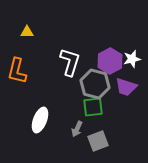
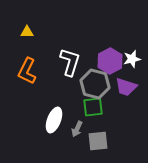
orange L-shape: moved 10 px right; rotated 12 degrees clockwise
white ellipse: moved 14 px right
gray square: rotated 15 degrees clockwise
